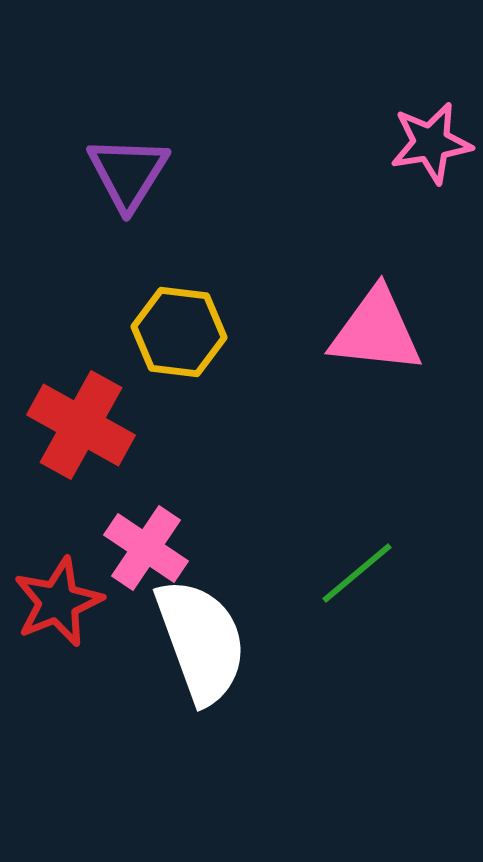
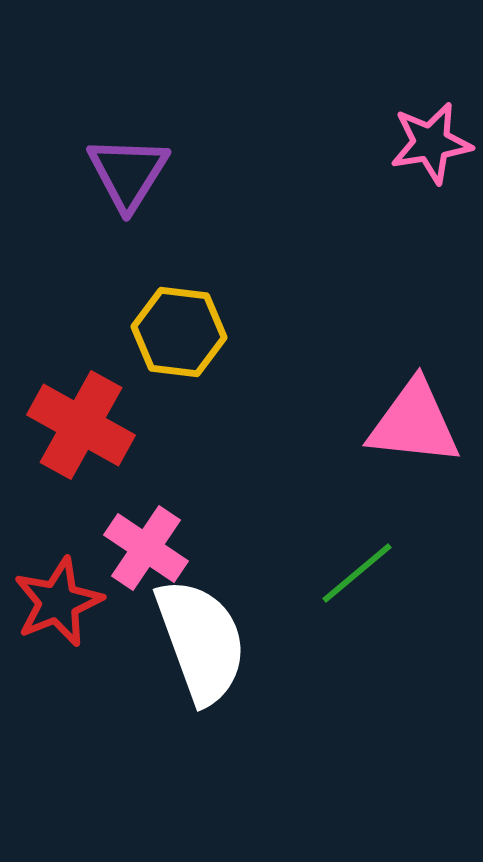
pink triangle: moved 38 px right, 92 px down
